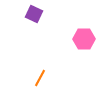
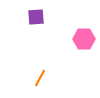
purple square: moved 2 px right, 3 px down; rotated 30 degrees counterclockwise
